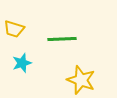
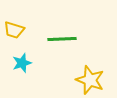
yellow trapezoid: moved 1 px down
yellow star: moved 9 px right
